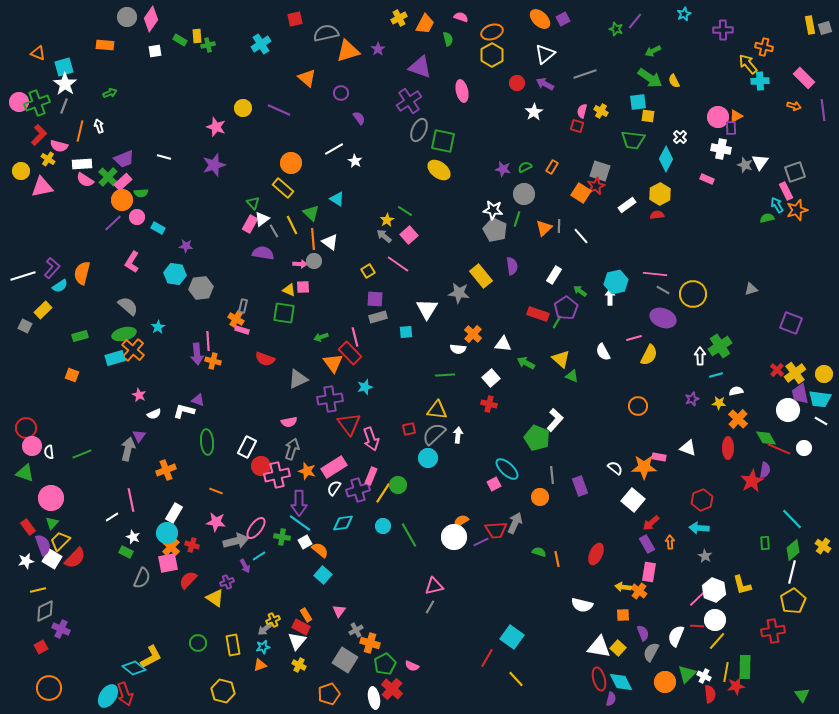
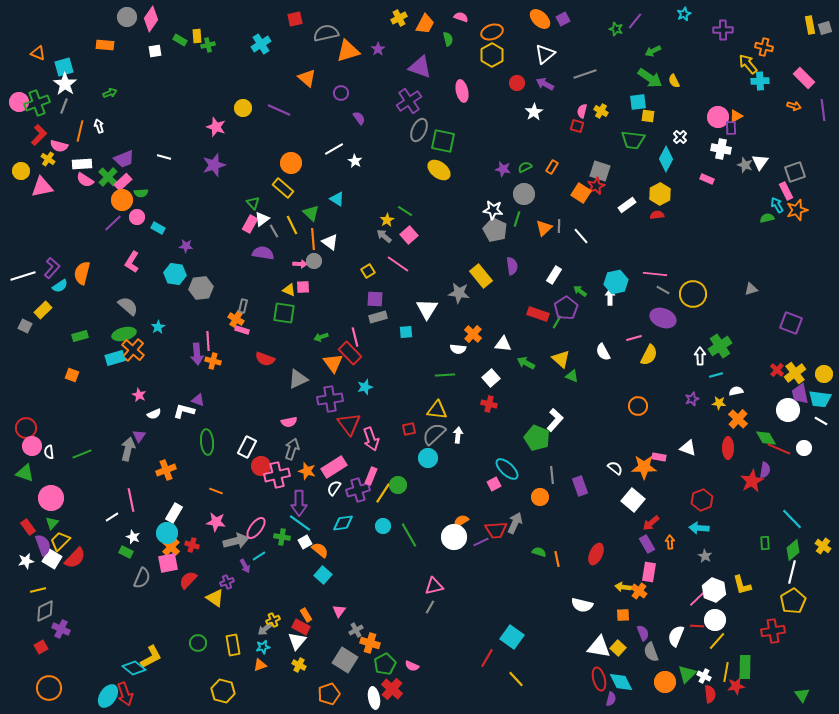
gray semicircle at (651, 652): rotated 48 degrees counterclockwise
